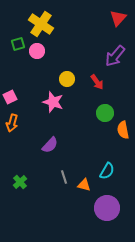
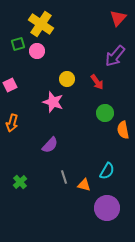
pink square: moved 12 px up
